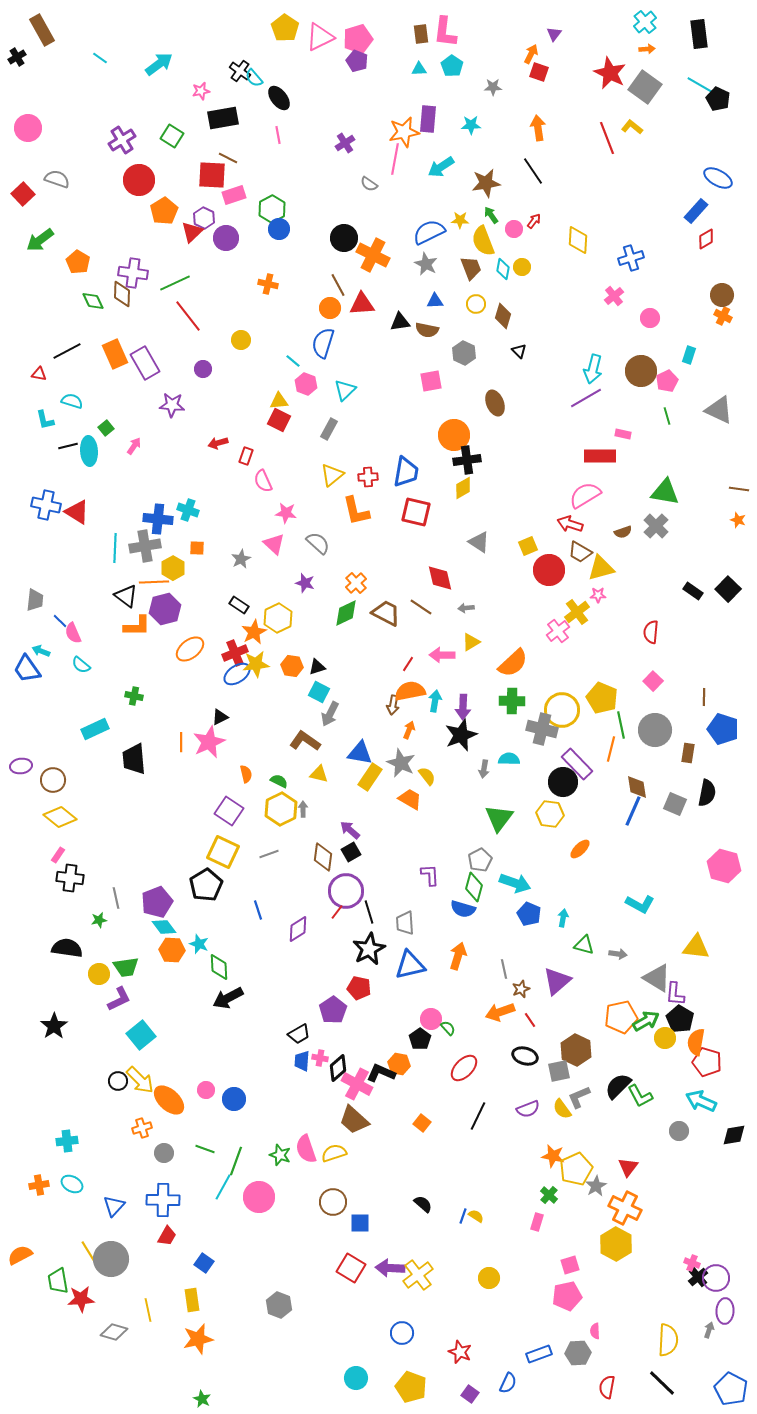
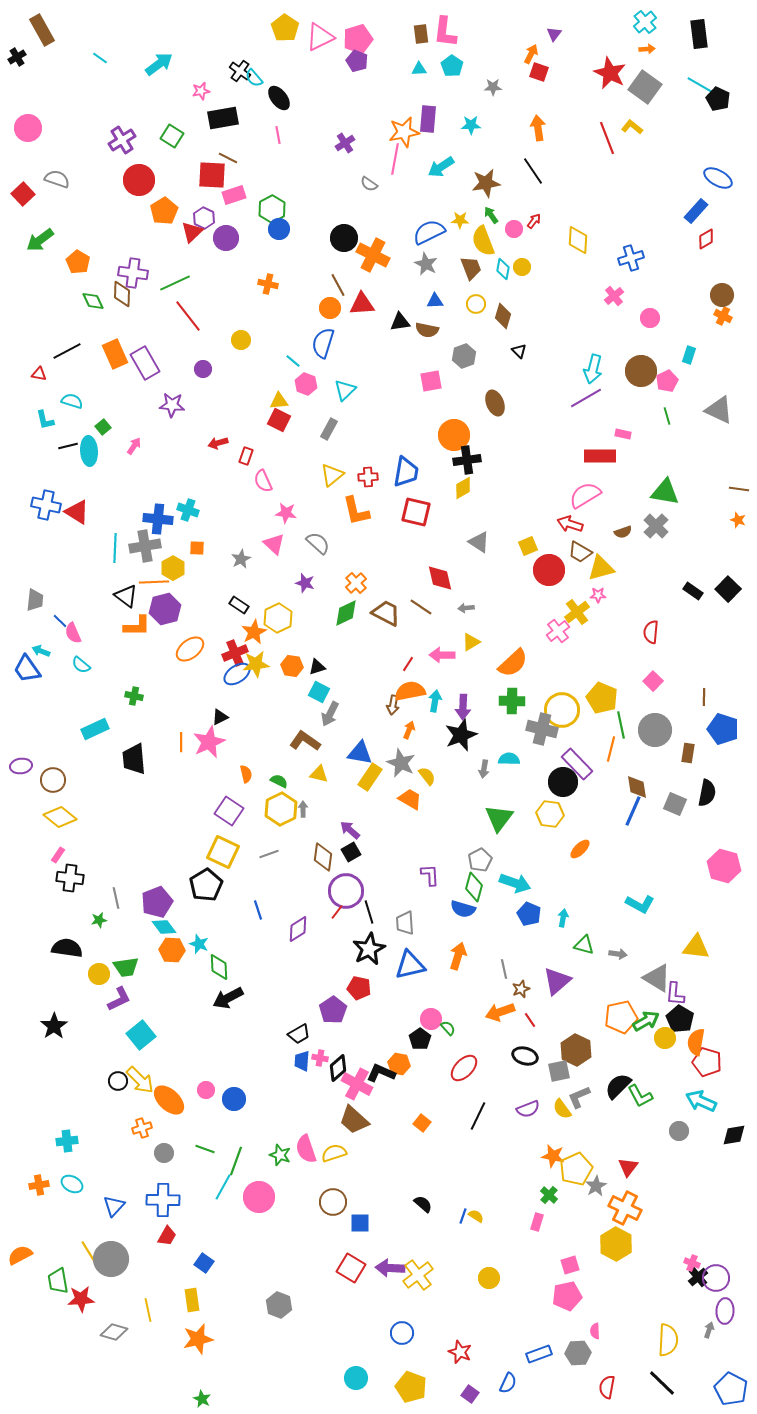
gray hexagon at (464, 353): moved 3 px down; rotated 15 degrees clockwise
green square at (106, 428): moved 3 px left, 1 px up
